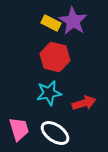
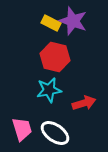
purple star: rotated 12 degrees counterclockwise
cyan star: moved 3 px up
pink trapezoid: moved 3 px right
